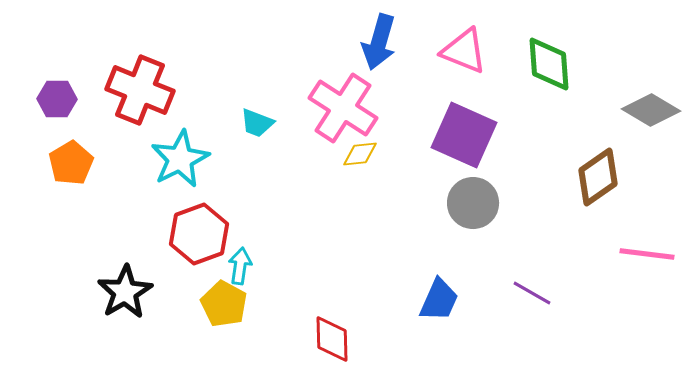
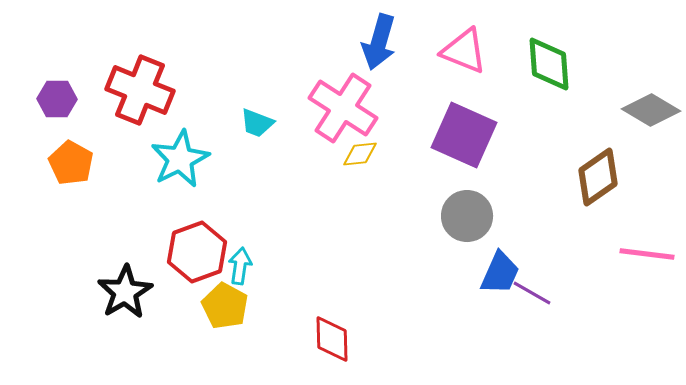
orange pentagon: rotated 12 degrees counterclockwise
gray circle: moved 6 px left, 13 px down
red hexagon: moved 2 px left, 18 px down
blue trapezoid: moved 61 px right, 27 px up
yellow pentagon: moved 1 px right, 2 px down
